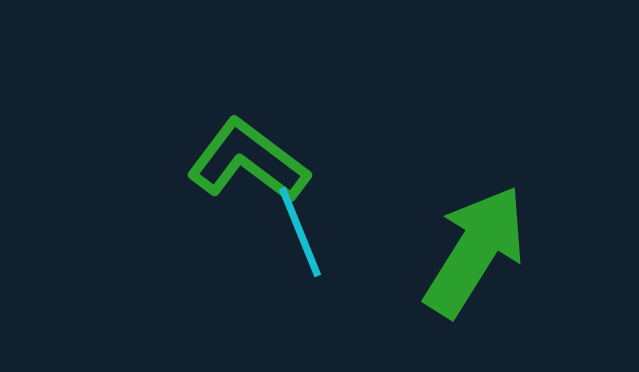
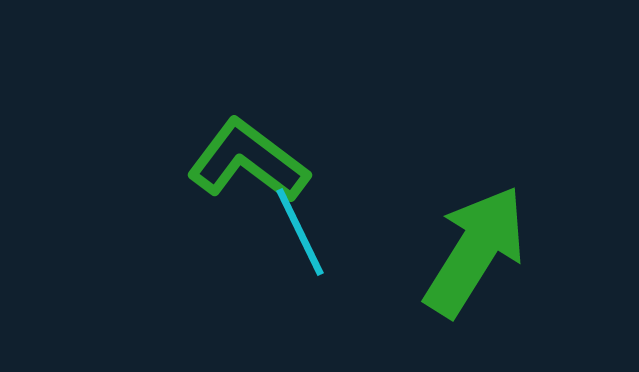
cyan line: rotated 4 degrees counterclockwise
